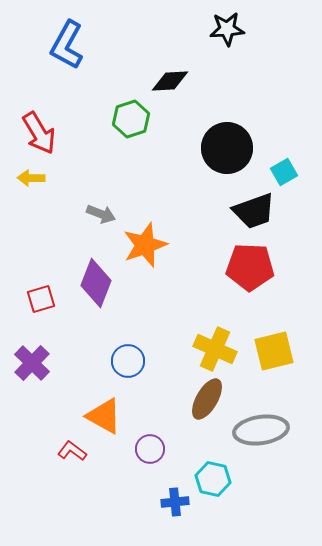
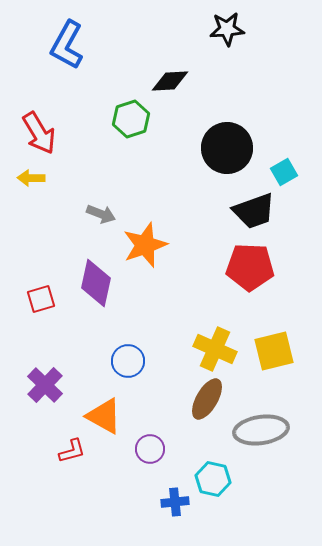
purple diamond: rotated 9 degrees counterclockwise
purple cross: moved 13 px right, 22 px down
red L-shape: rotated 128 degrees clockwise
